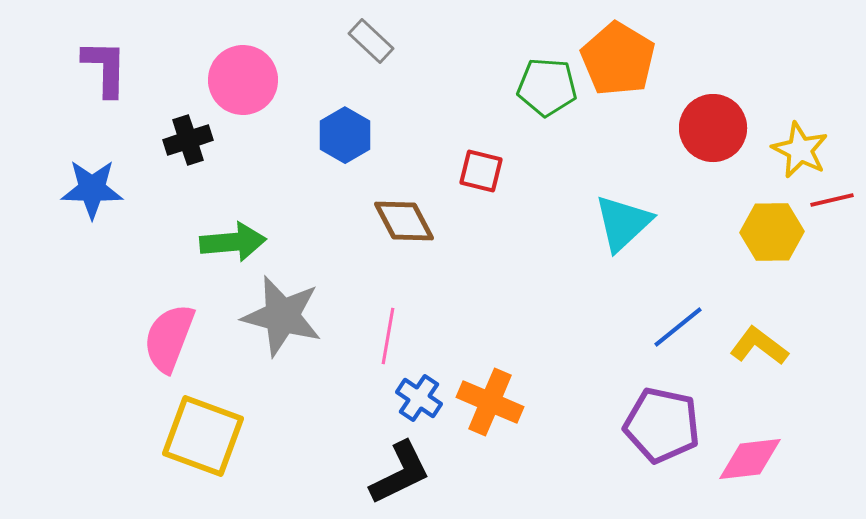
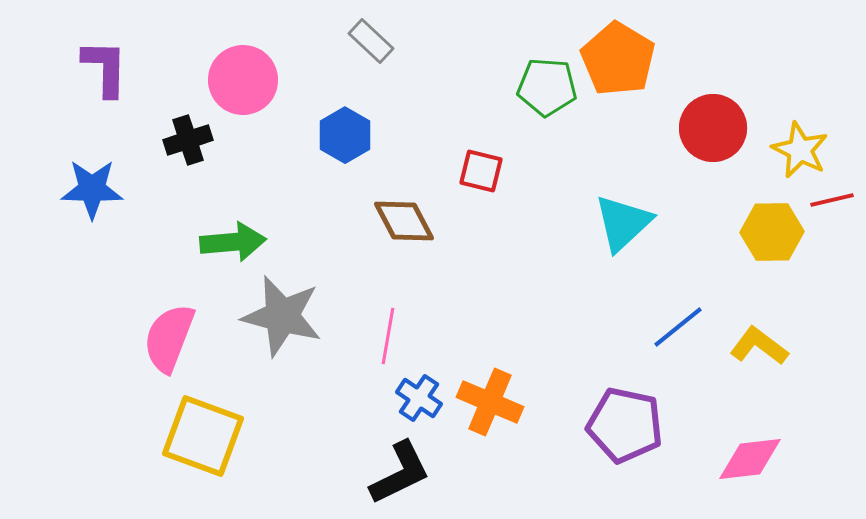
purple pentagon: moved 37 px left
